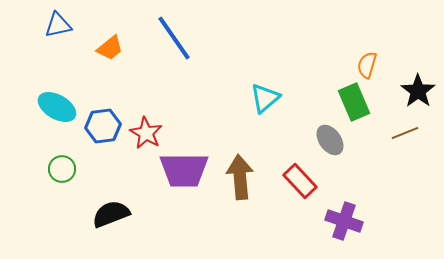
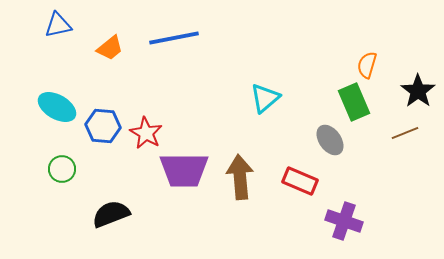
blue line: rotated 66 degrees counterclockwise
blue hexagon: rotated 12 degrees clockwise
red rectangle: rotated 24 degrees counterclockwise
